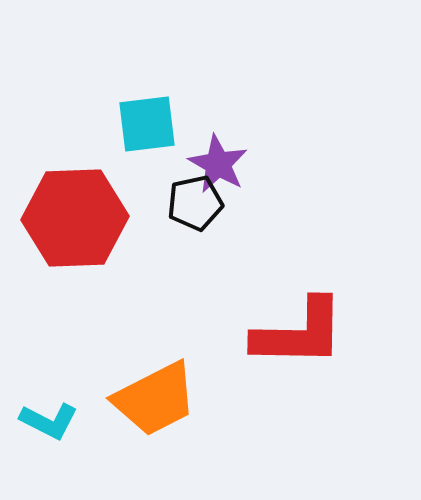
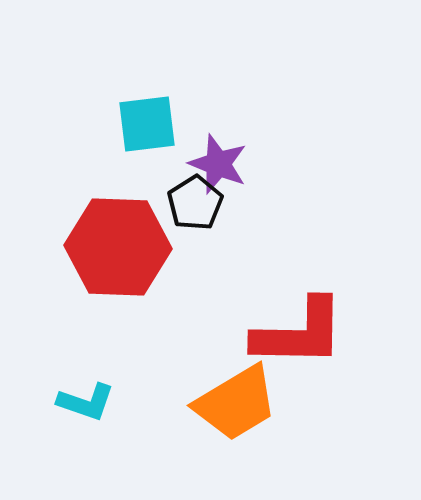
purple star: rotated 8 degrees counterclockwise
black pentagon: rotated 20 degrees counterclockwise
red hexagon: moved 43 px right, 29 px down; rotated 4 degrees clockwise
orange trapezoid: moved 81 px right, 4 px down; rotated 4 degrees counterclockwise
cyan L-shape: moved 37 px right, 19 px up; rotated 8 degrees counterclockwise
